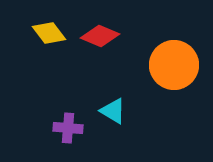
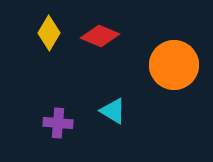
yellow diamond: rotated 68 degrees clockwise
purple cross: moved 10 px left, 5 px up
